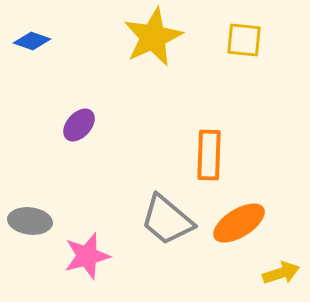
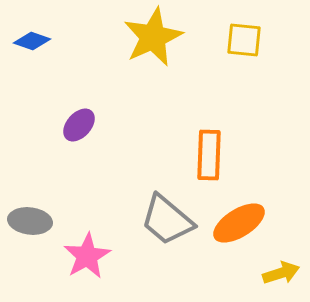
pink star: rotated 15 degrees counterclockwise
